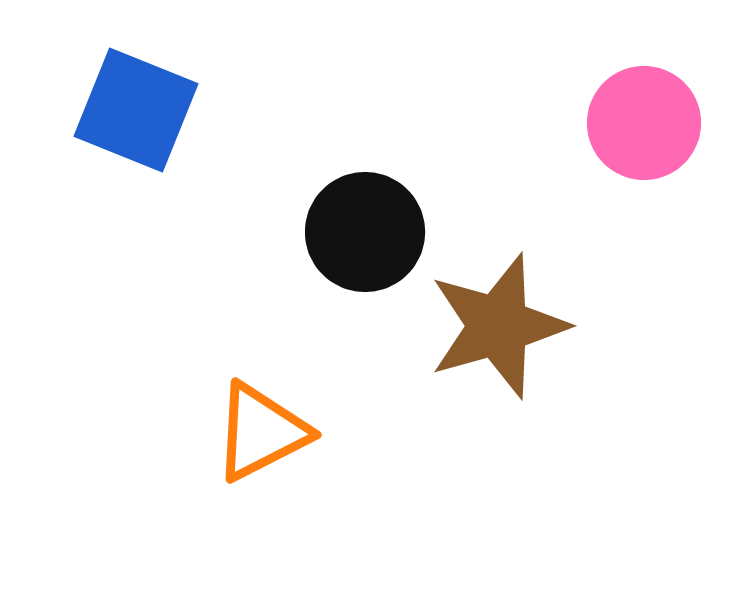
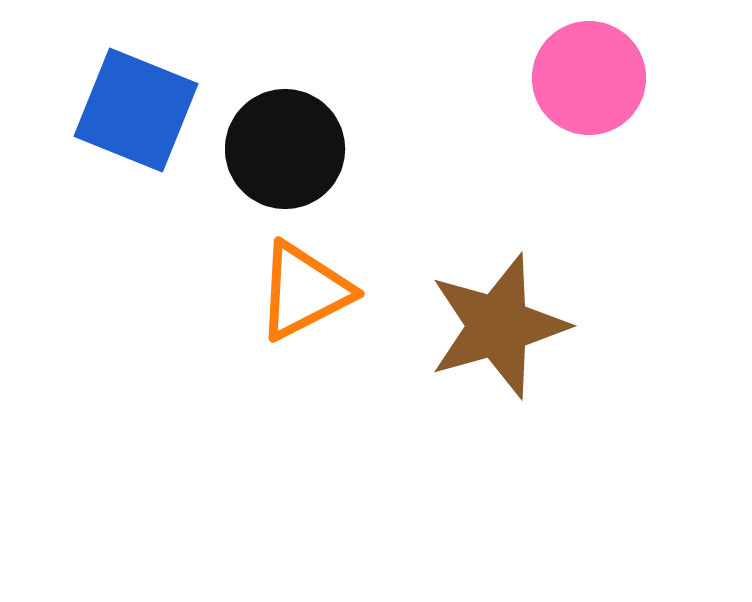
pink circle: moved 55 px left, 45 px up
black circle: moved 80 px left, 83 px up
orange triangle: moved 43 px right, 141 px up
